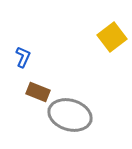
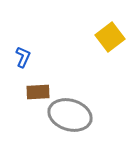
yellow square: moved 2 px left
brown rectangle: rotated 25 degrees counterclockwise
